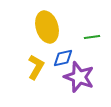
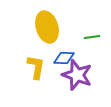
blue diamond: moved 1 px right; rotated 15 degrees clockwise
yellow L-shape: rotated 20 degrees counterclockwise
purple star: moved 2 px left, 2 px up
